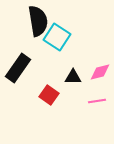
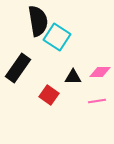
pink diamond: rotated 15 degrees clockwise
